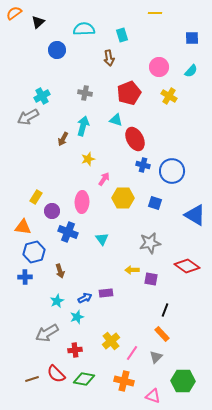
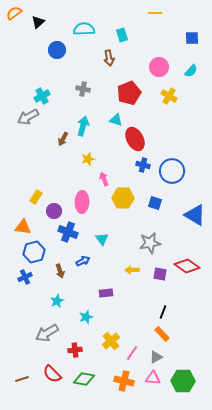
gray cross at (85, 93): moved 2 px left, 4 px up
pink arrow at (104, 179): rotated 56 degrees counterclockwise
purple circle at (52, 211): moved 2 px right
blue cross at (25, 277): rotated 24 degrees counterclockwise
purple square at (151, 279): moved 9 px right, 5 px up
blue arrow at (85, 298): moved 2 px left, 37 px up
black line at (165, 310): moved 2 px left, 2 px down
cyan star at (77, 317): moved 9 px right
gray triangle at (156, 357): rotated 16 degrees clockwise
red semicircle at (56, 374): moved 4 px left
brown line at (32, 379): moved 10 px left
pink triangle at (153, 396): moved 18 px up; rotated 14 degrees counterclockwise
